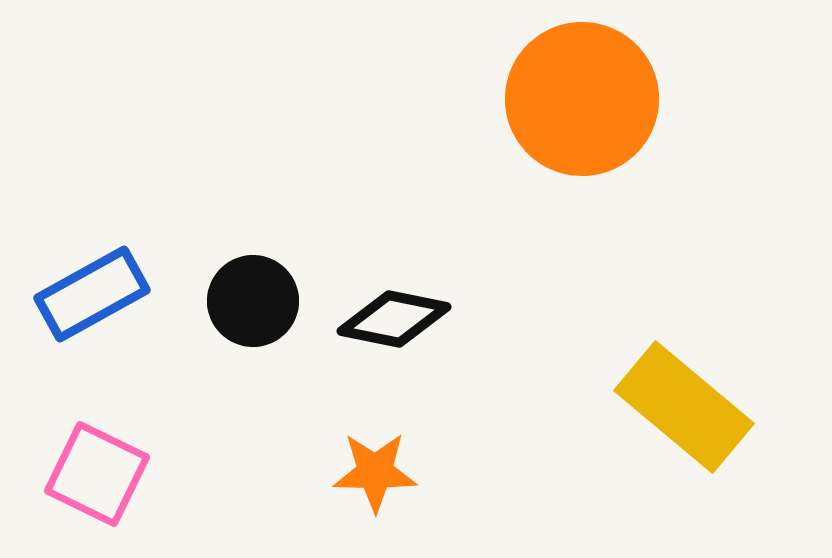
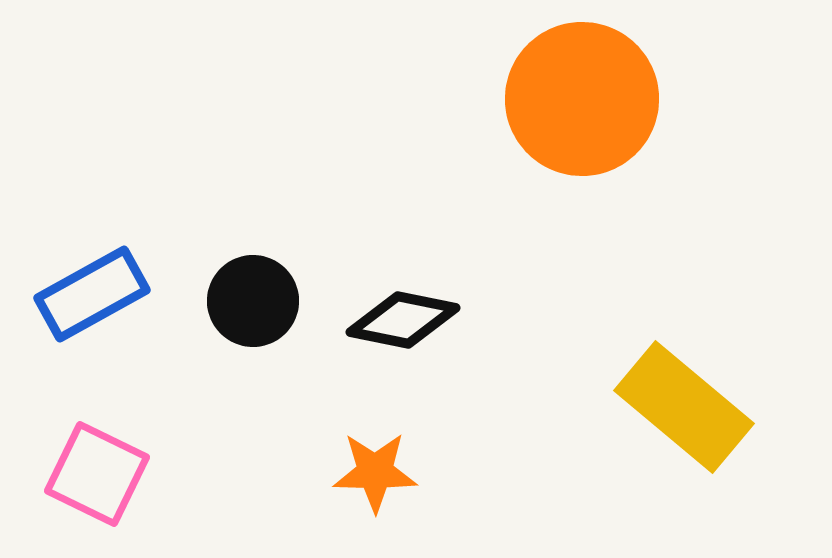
black diamond: moved 9 px right, 1 px down
